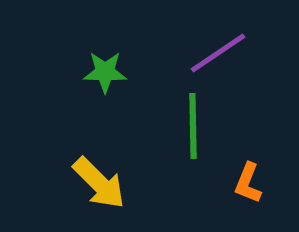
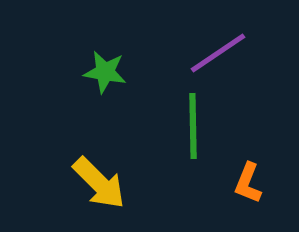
green star: rotated 9 degrees clockwise
